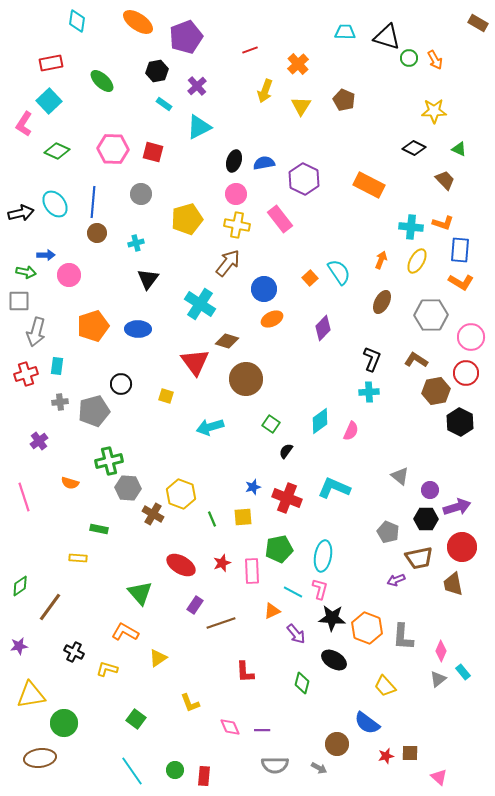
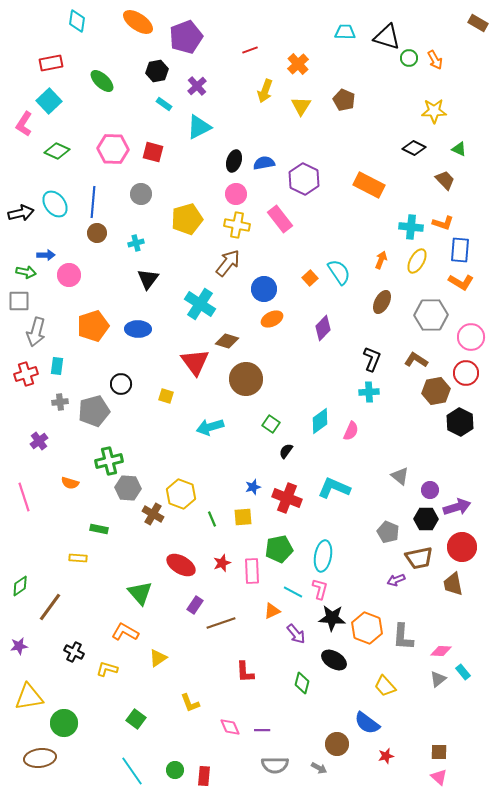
pink diamond at (441, 651): rotated 70 degrees clockwise
yellow triangle at (31, 695): moved 2 px left, 2 px down
brown square at (410, 753): moved 29 px right, 1 px up
